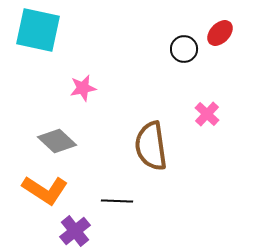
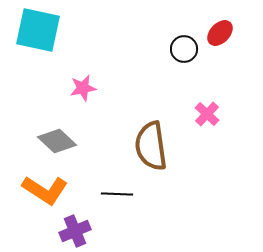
black line: moved 7 px up
purple cross: rotated 16 degrees clockwise
